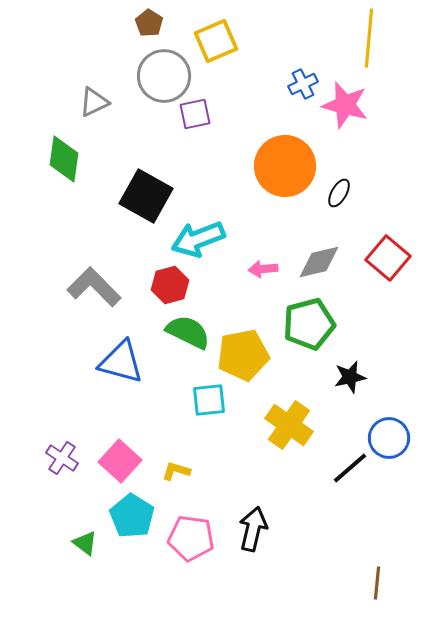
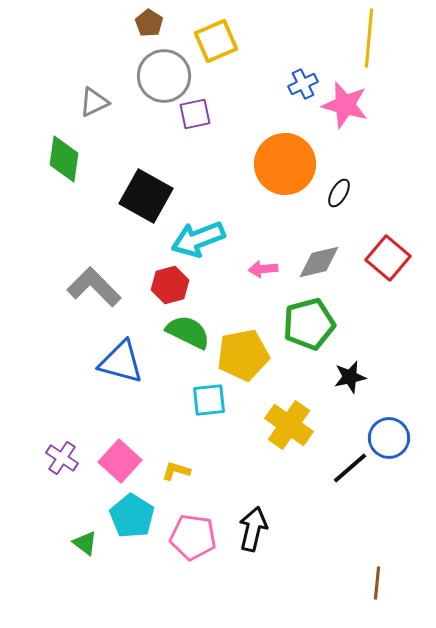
orange circle: moved 2 px up
pink pentagon: moved 2 px right, 1 px up
